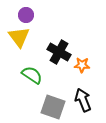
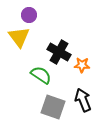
purple circle: moved 3 px right
green semicircle: moved 9 px right
